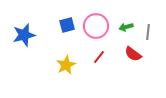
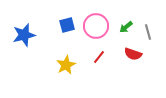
green arrow: rotated 24 degrees counterclockwise
gray line: rotated 21 degrees counterclockwise
red semicircle: rotated 18 degrees counterclockwise
